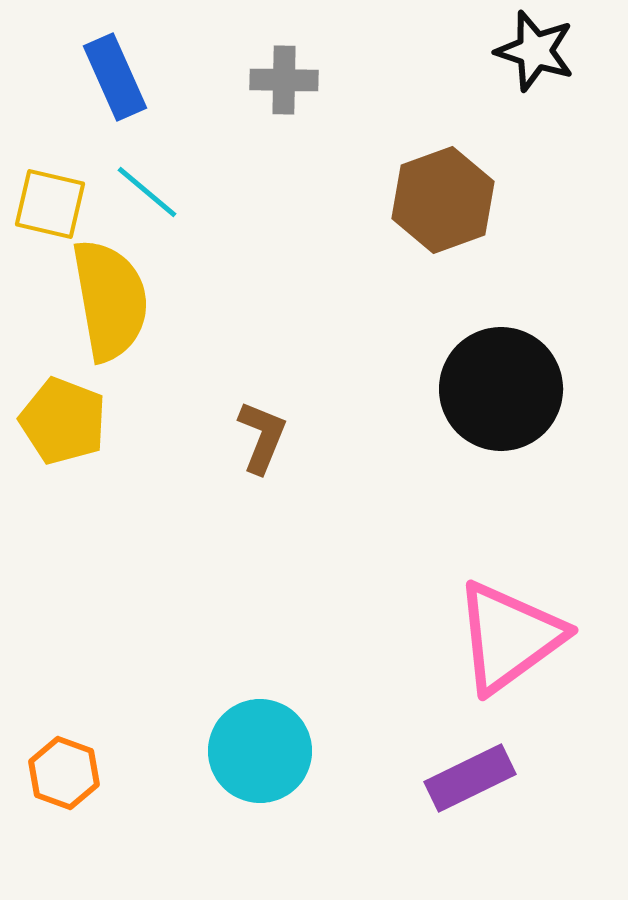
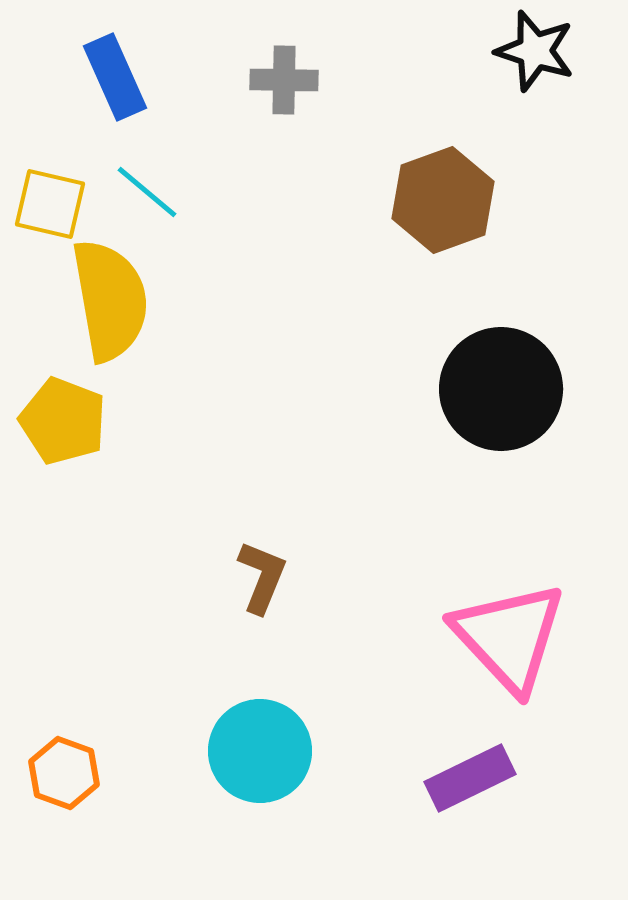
brown L-shape: moved 140 px down
pink triangle: rotated 37 degrees counterclockwise
